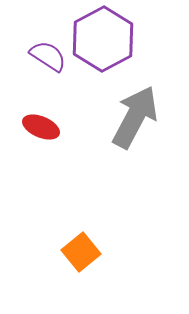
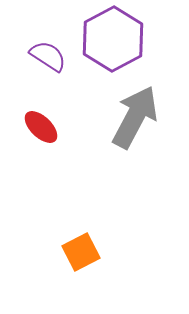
purple hexagon: moved 10 px right
red ellipse: rotated 21 degrees clockwise
orange square: rotated 12 degrees clockwise
